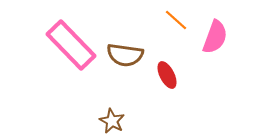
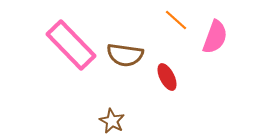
red ellipse: moved 2 px down
